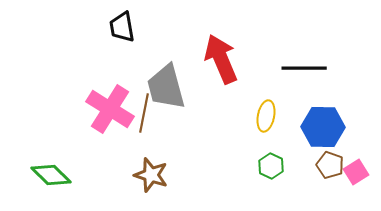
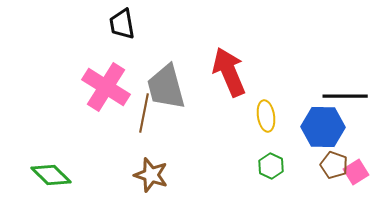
black trapezoid: moved 3 px up
red arrow: moved 8 px right, 13 px down
black line: moved 41 px right, 28 px down
pink cross: moved 4 px left, 22 px up
yellow ellipse: rotated 20 degrees counterclockwise
brown pentagon: moved 4 px right
